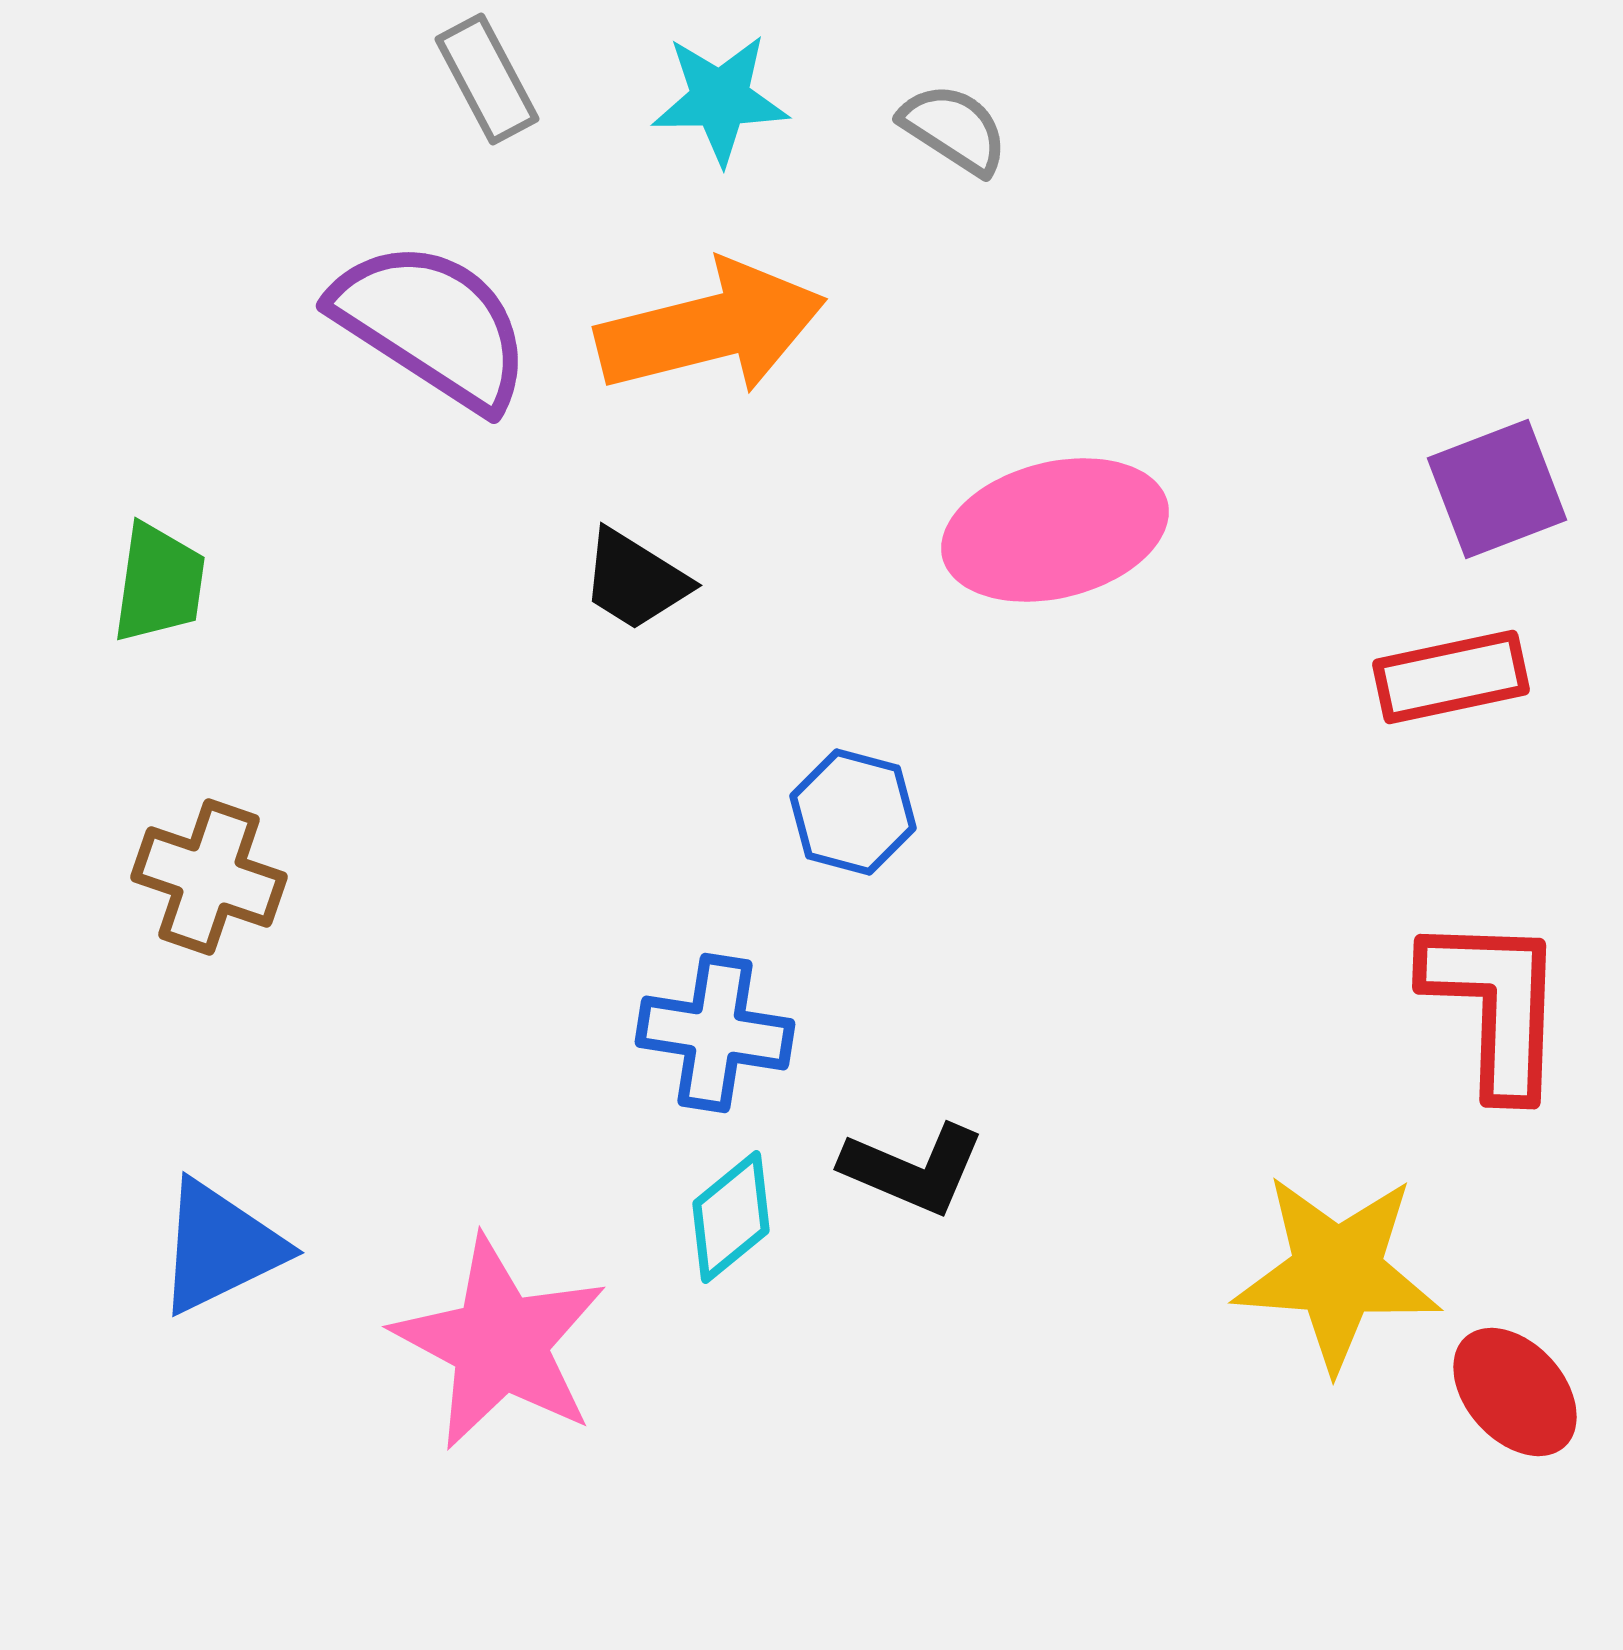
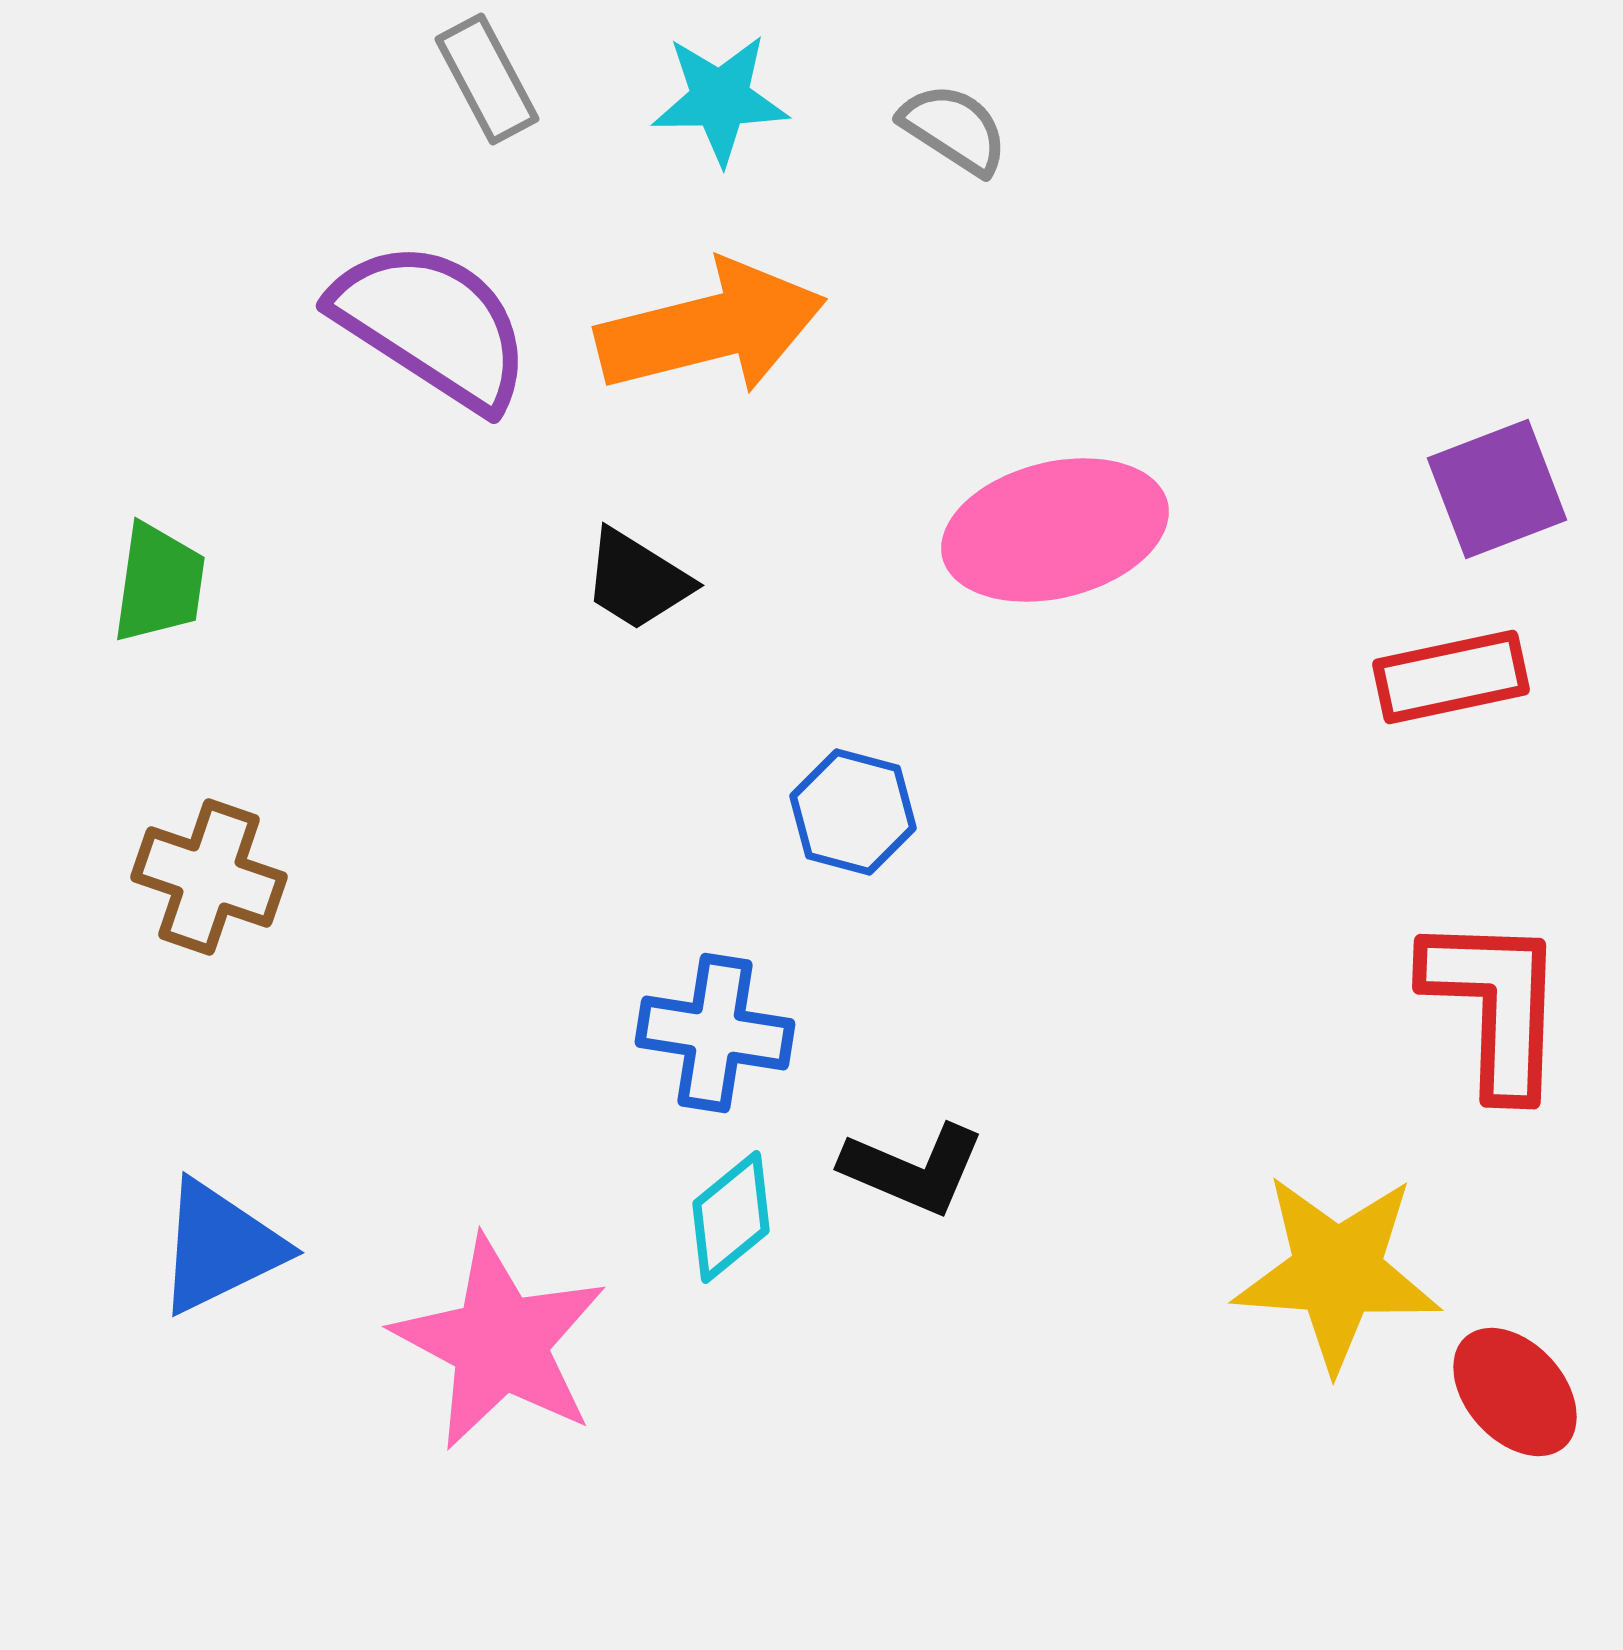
black trapezoid: moved 2 px right
